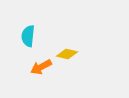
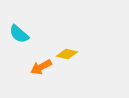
cyan semicircle: moved 9 px left, 2 px up; rotated 55 degrees counterclockwise
